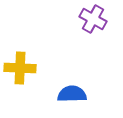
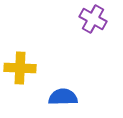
blue semicircle: moved 9 px left, 3 px down
